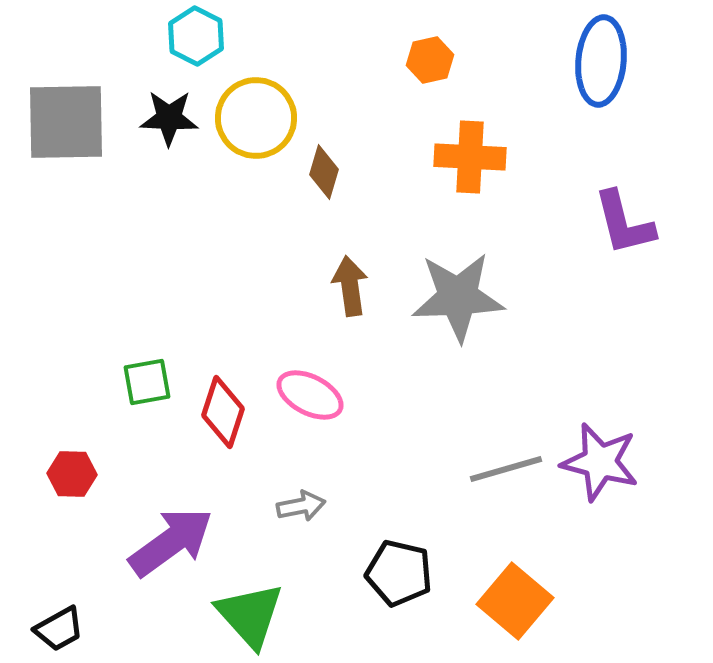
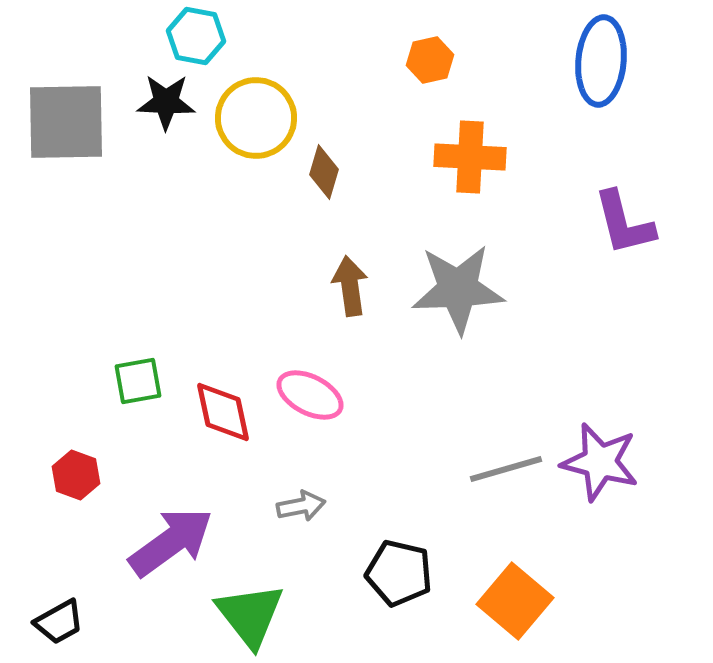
cyan hexagon: rotated 16 degrees counterclockwise
black star: moved 3 px left, 16 px up
gray star: moved 8 px up
green square: moved 9 px left, 1 px up
red diamond: rotated 30 degrees counterclockwise
red hexagon: moved 4 px right, 1 px down; rotated 18 degrees clockwise
green triangle: rotated 4 degrees clockwise
black trapezoid: moved 7 px up
